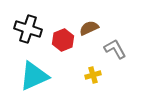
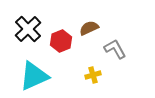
black cross: rotated 28 degrees clockwise
red hexagon: moved 2 px left, 1 px down
